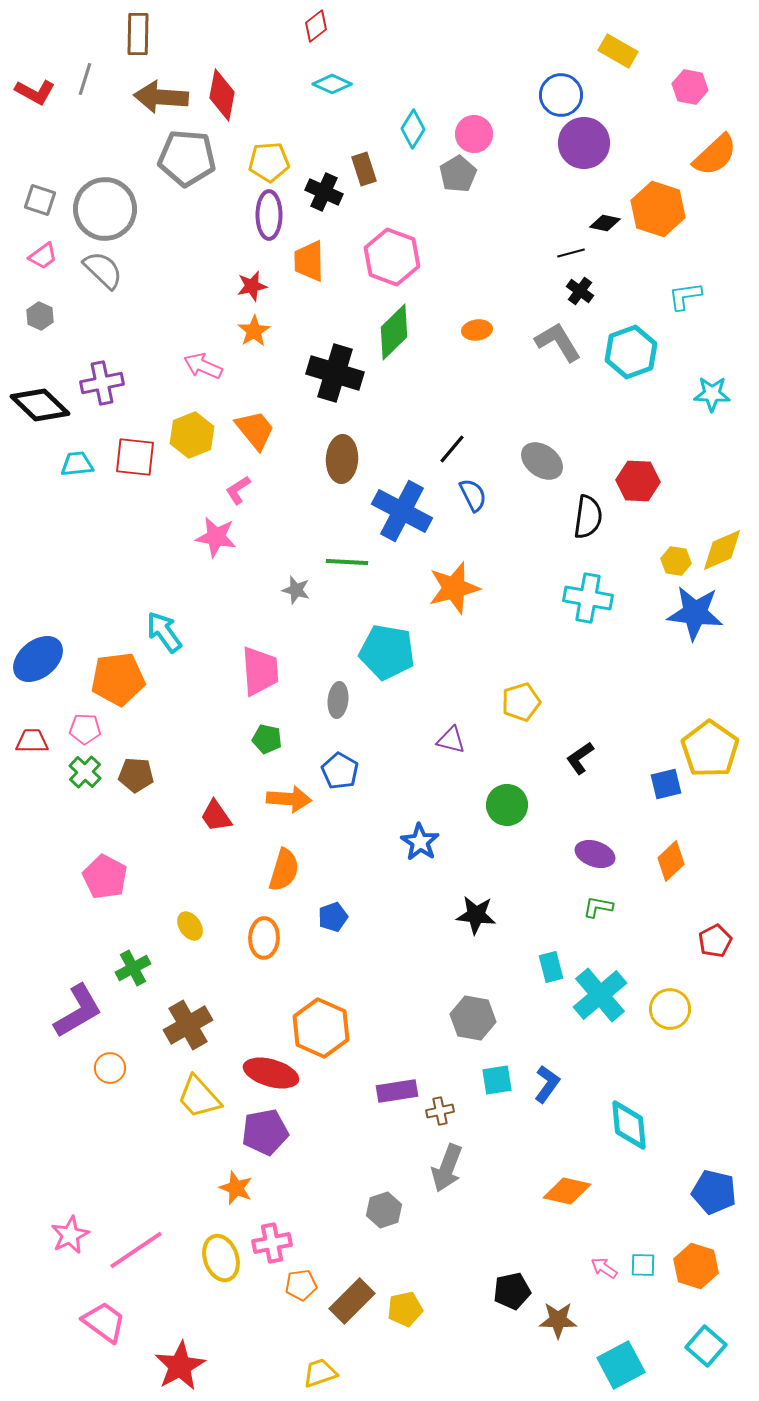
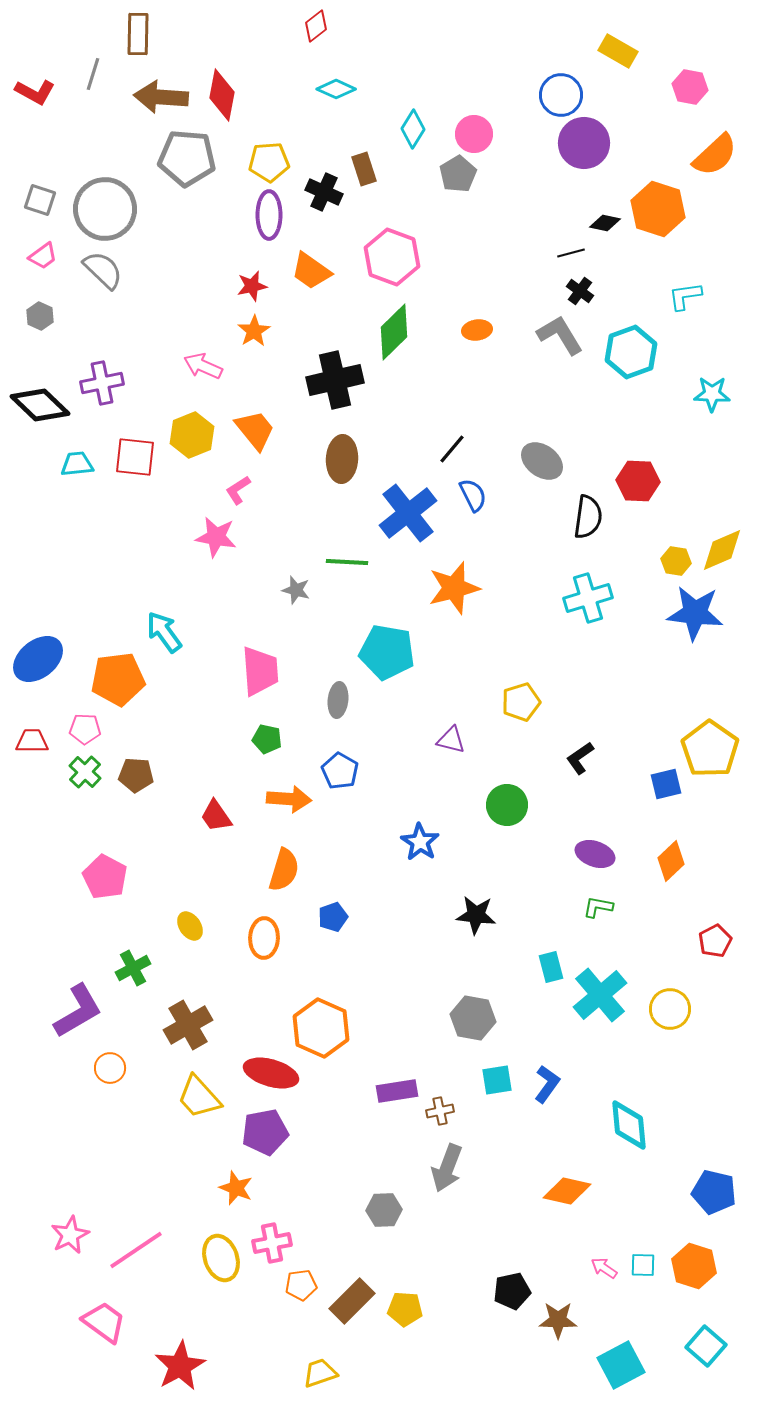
gray line at (85, 79): moved 8 px right, 5 px up
cyan diamond at (332, 84): moved 4 px right, 5 px down
orange trapezoid at (309, 261): moved 2 px right, 10 px down; rotated 54 degrees counterclockwise
gray L-shape at (558, 342): moved 2 px right, 7 px up
black cross at (335, 373): moved 7 px down; rotated 30 degrees counterclockwise
blue cross at (402, 511): moved 6 px right, 2 px down; rotated 24 degrees clockwise
cyan cross at (588, 598): rotated 27 degrees counterclockwise
gray hexagon at (384, 1210): rotated 16 degrees clockwise
orange hexagon at (696, 1266): moved 2 px left
yellow pentagon at (405, 1309): rotated 16 degrees clockwise
